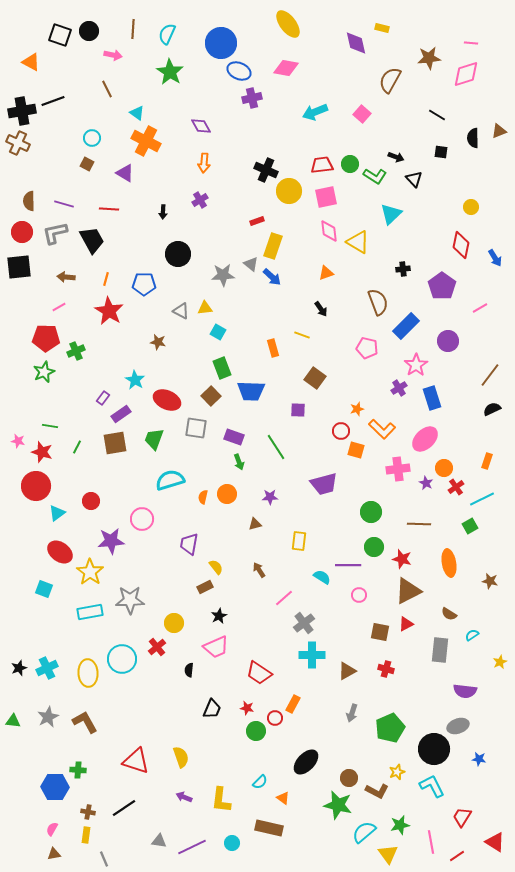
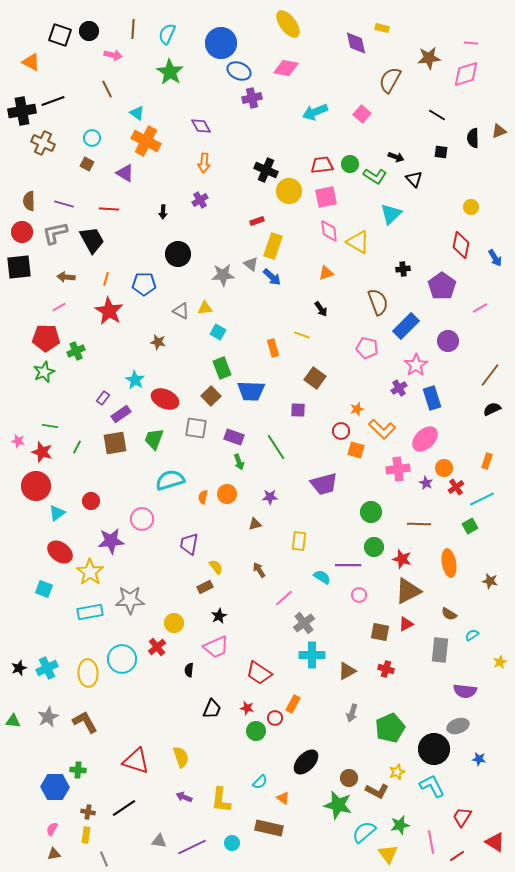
brown cross at (18, 143): moved 25 px right
red ellipse at (167, 400): moved 2 px left, 1 px up
